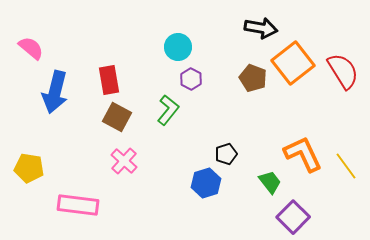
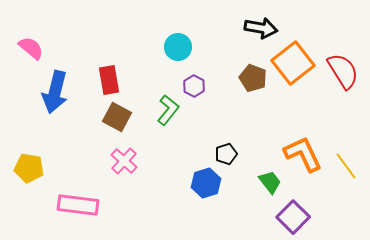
purple hexagon: moved 3 px right, 7 px down
